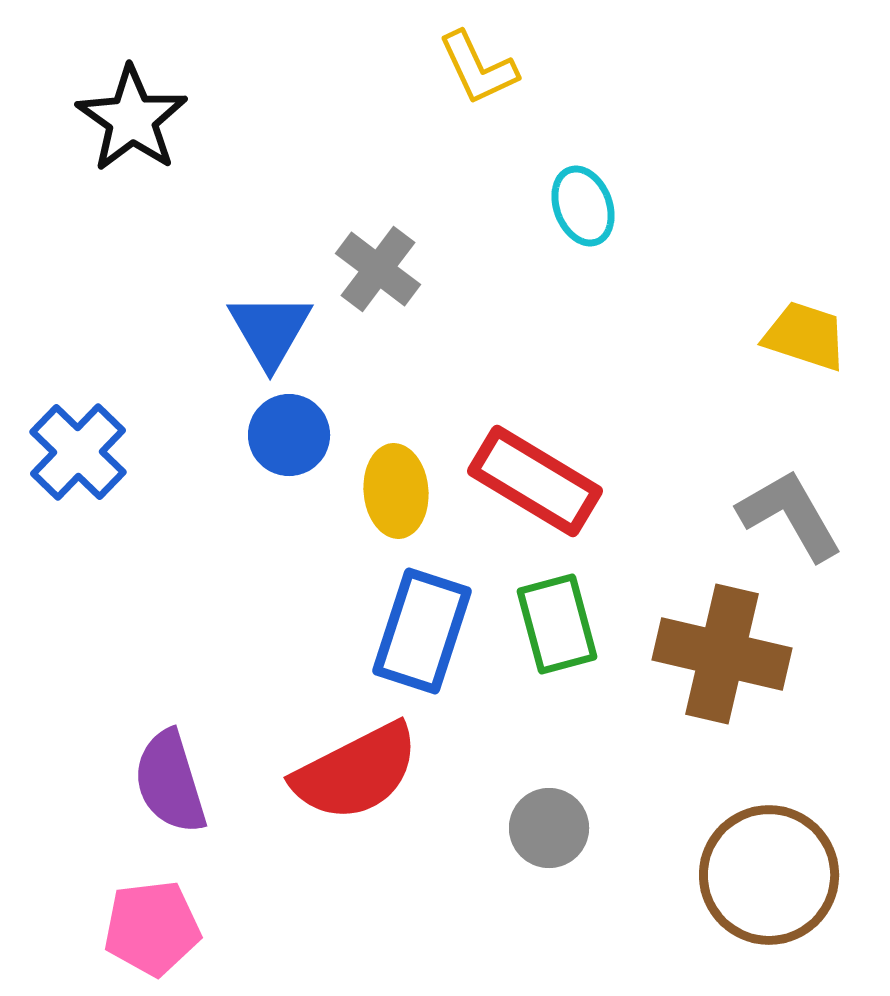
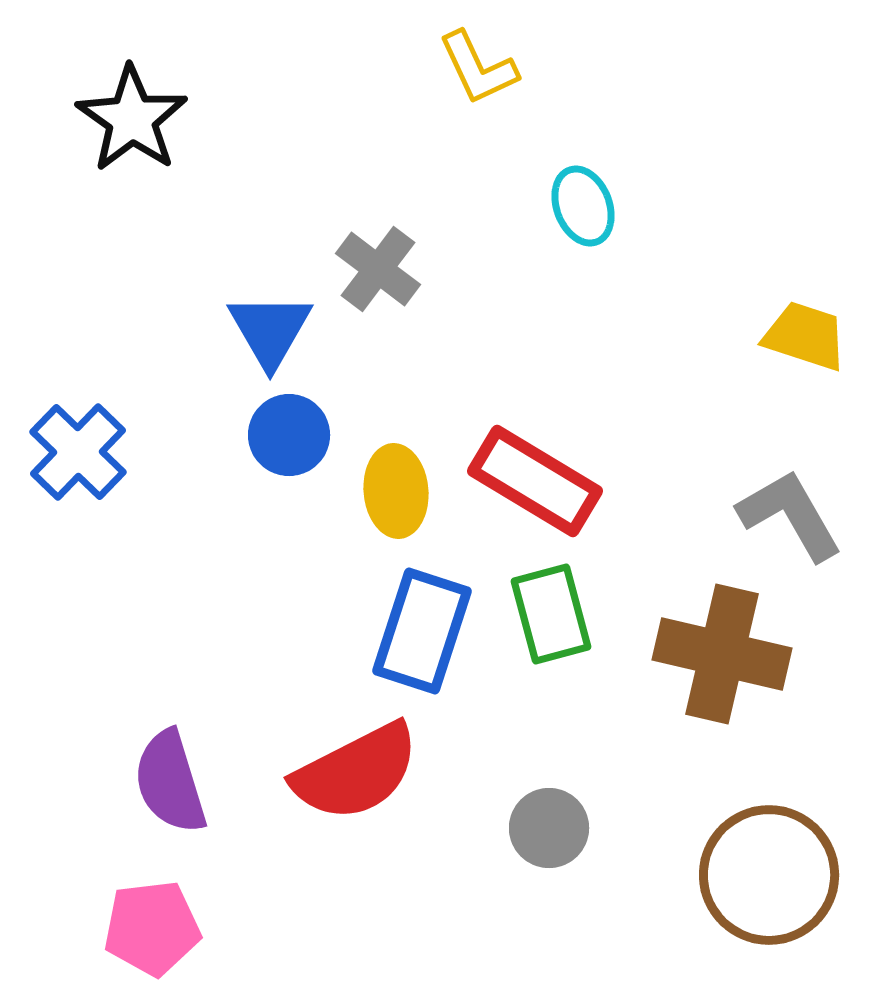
green rectangle: moved 6 px left, 10 px up
